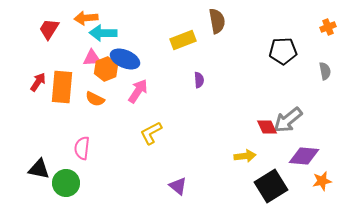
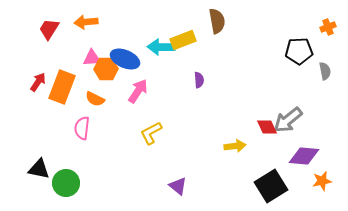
orange arrow: moved 4 px down
cyan arrow: moved 58 px right, 14 px down
black pentagon: moved 16 px right
orange hexagon: rotated 20 degrees clockwise
orange rectangle: rotated 16 degrees clockwise
pink semicircle: moved 20 px up
yellow arrow: moved 10 px left, 10 px up
